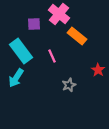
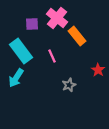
pink cross: moved 2 px left, 4 px down
purple square: moved 2 px left
orange rectangle: rotated 12 degrees clockwise
